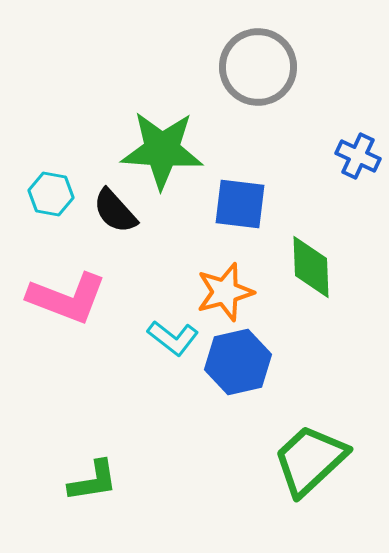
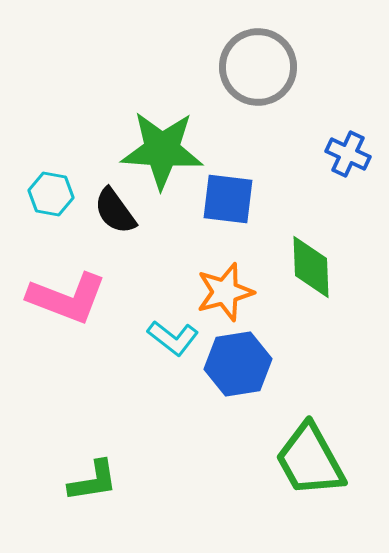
blue cross: moved 10 px left, 2 px up
blue square: moved 12 px left, 5 px up
black semicircle: rotated 6 degrees clockwise
blue hexagon: moved 2 px down; rotated 4 degrees clockwise
green trapezoid: rotated 76 degrees counterclockwise
